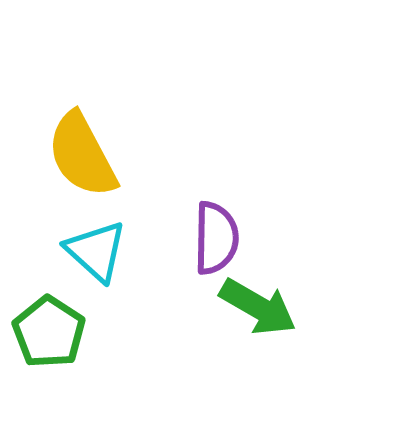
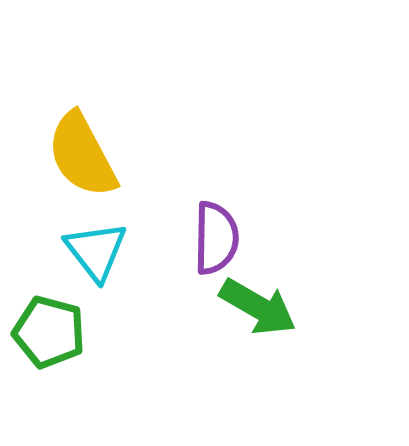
cyan triangle: rotated 10 degrees clockwise
green pentagon: rotated 18 degrees counterclockwise
